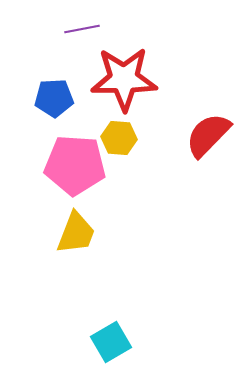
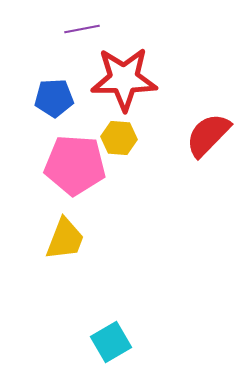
yellow trapezoid: moved 11 px left, 6 px down
